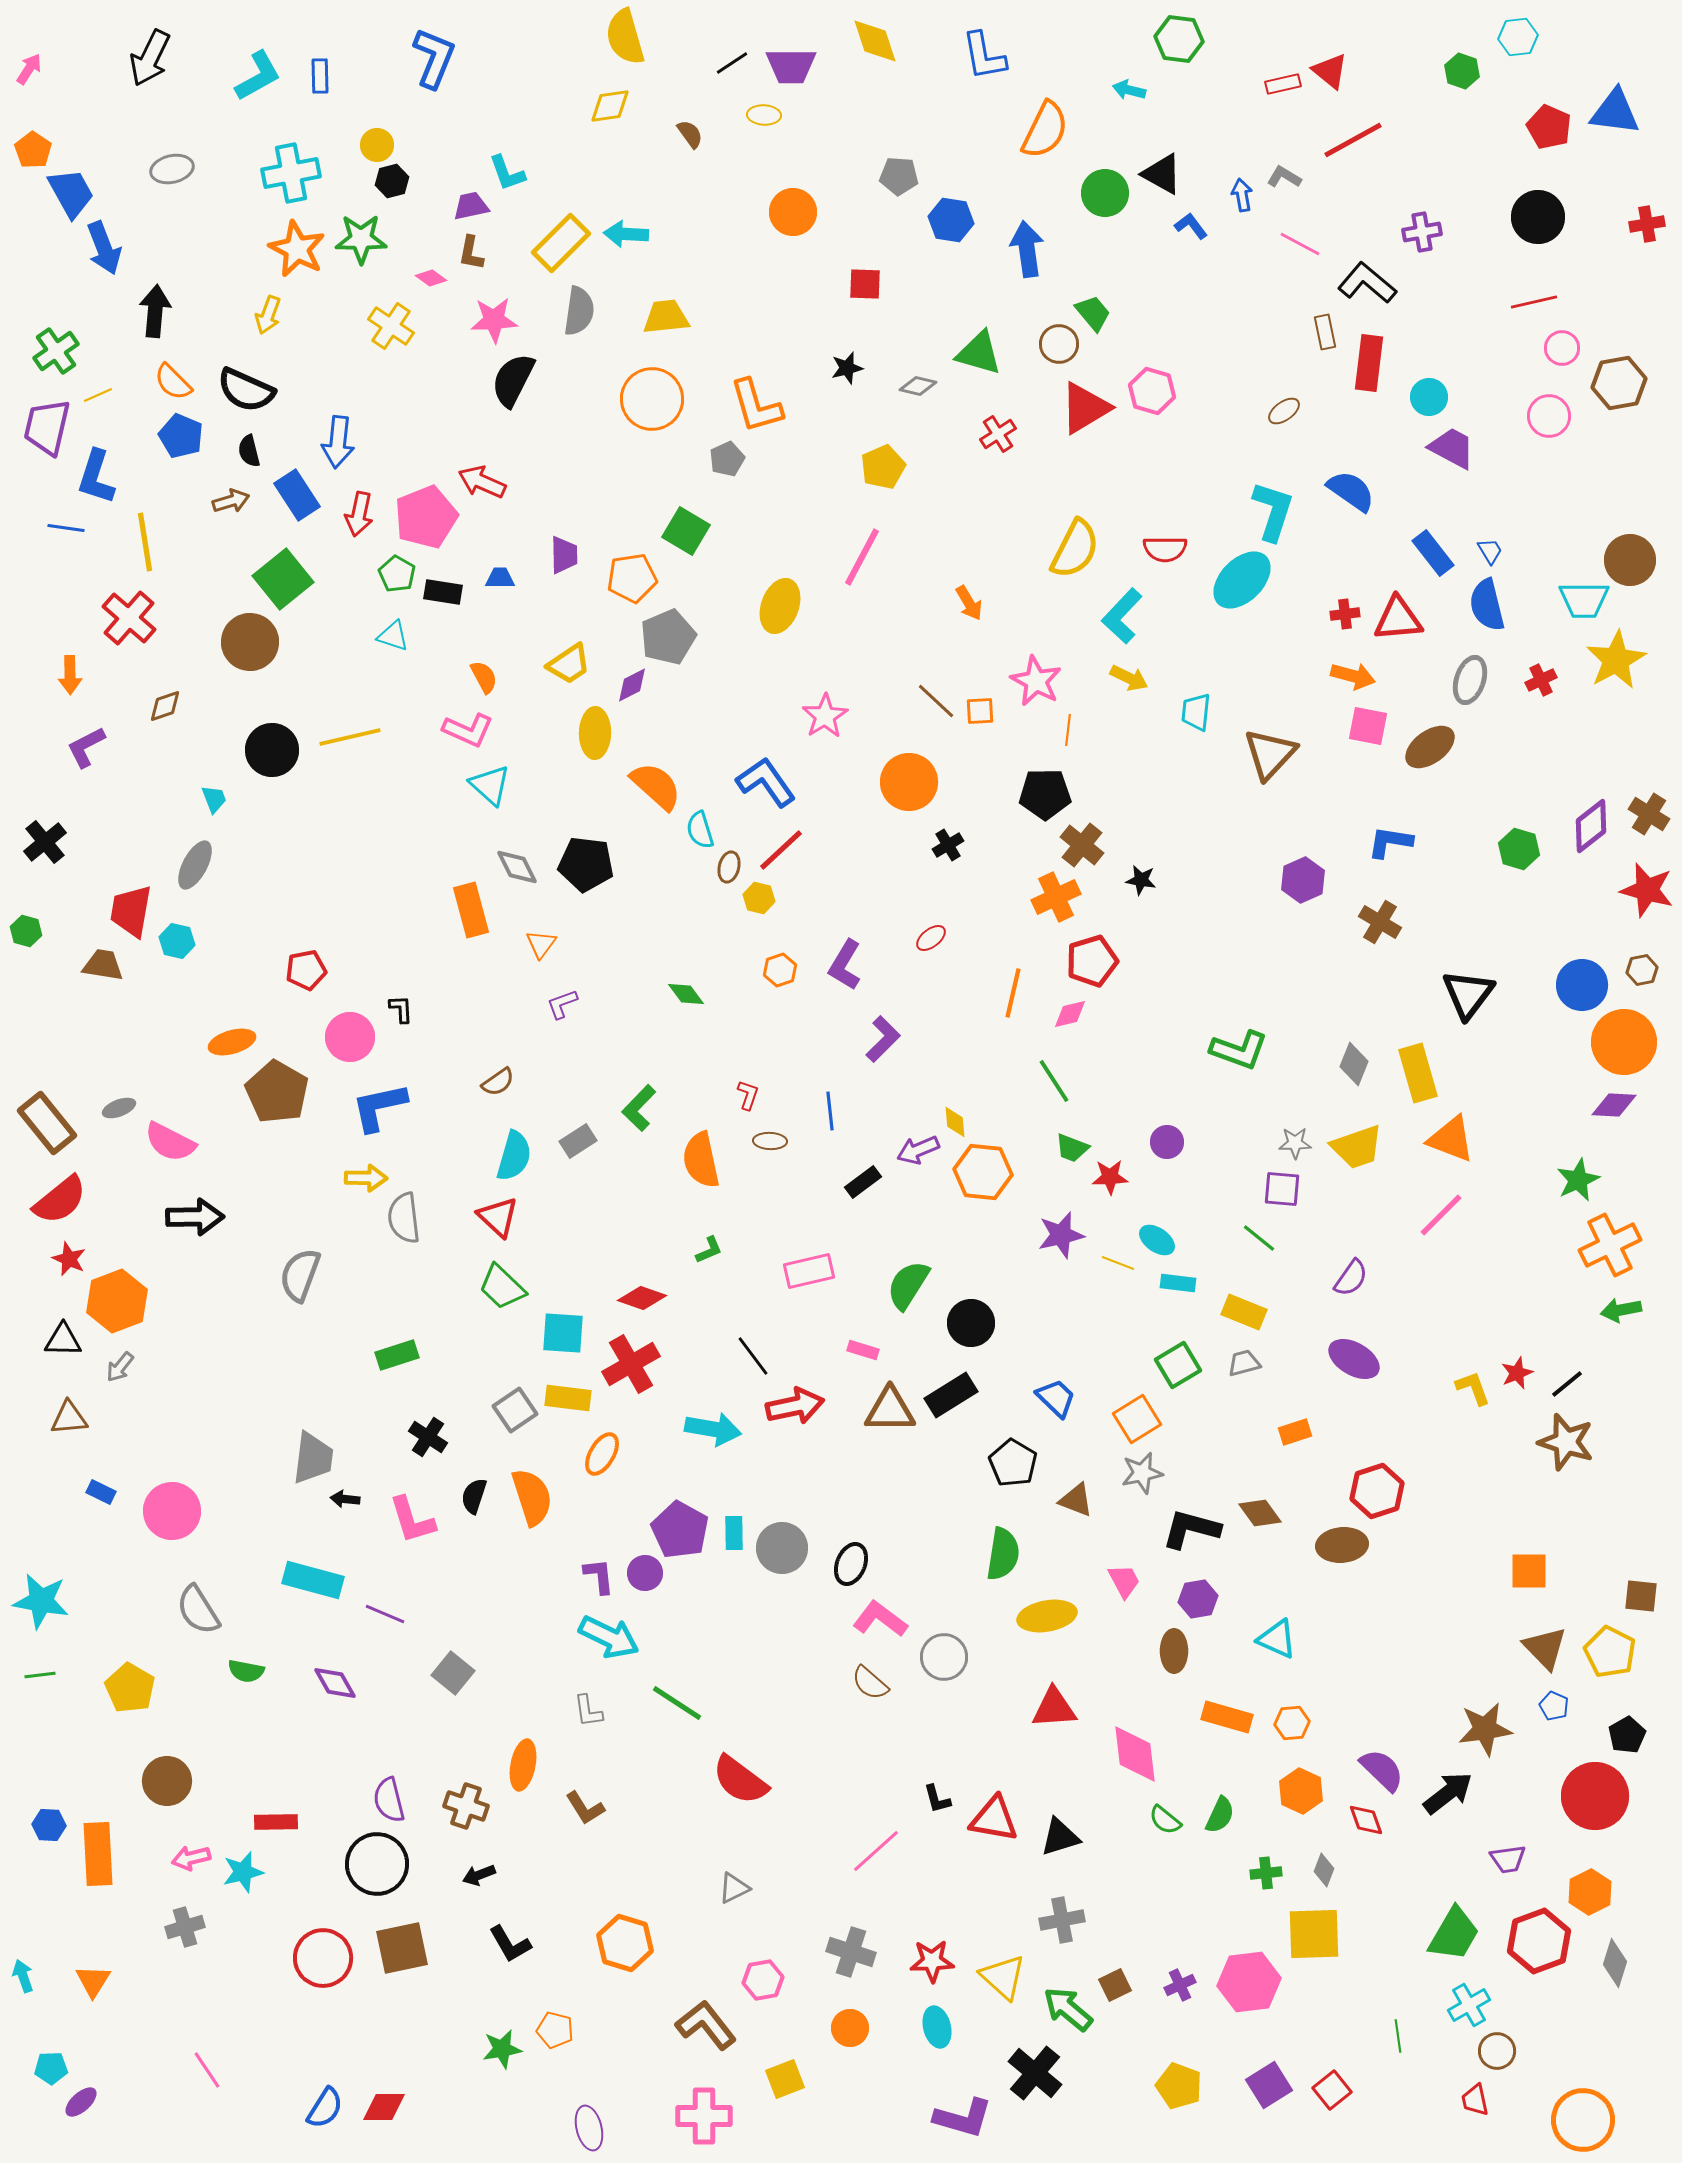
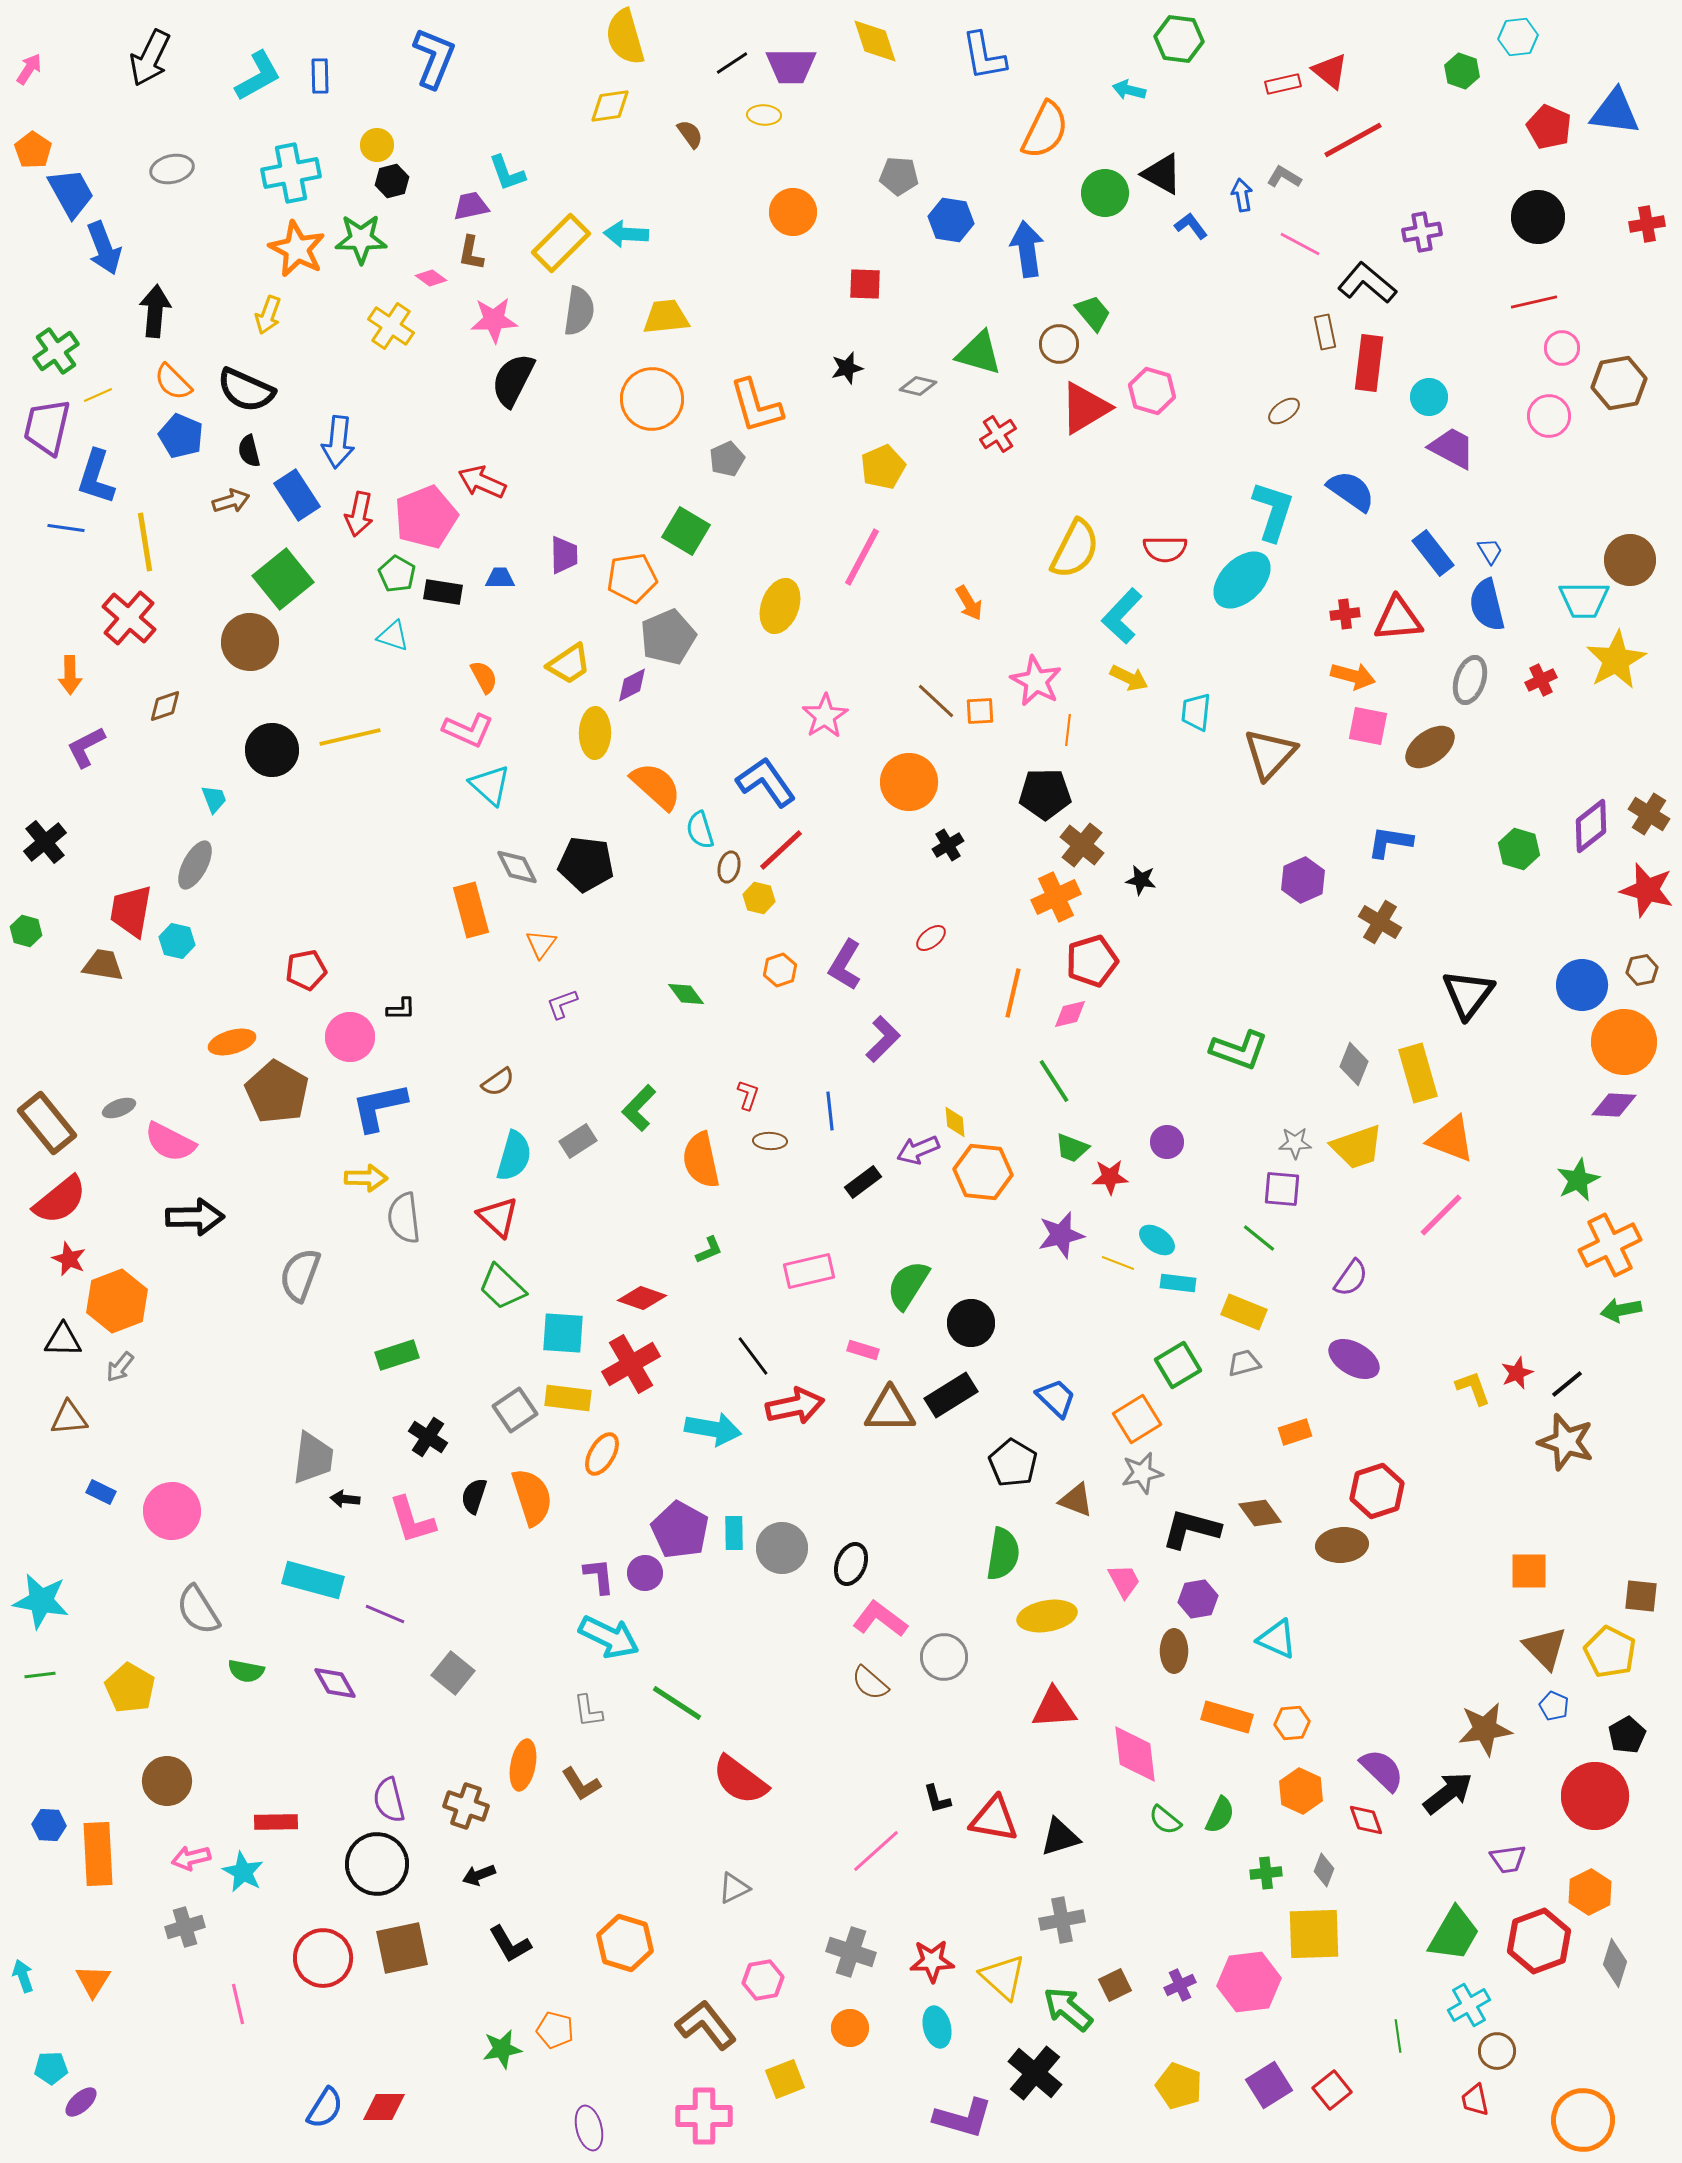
black L-shape at (401, 1009): rotated 92 degrees clockwise
brown L-shape at (585, 1808): moved 4 px left, 24 px up
cyan star at (243, 1872): rotated 30 degrees counterclockwise
pink line at (207, 2070): moved 31 px right, 66 px up; rotated 21 degrees clockwise
